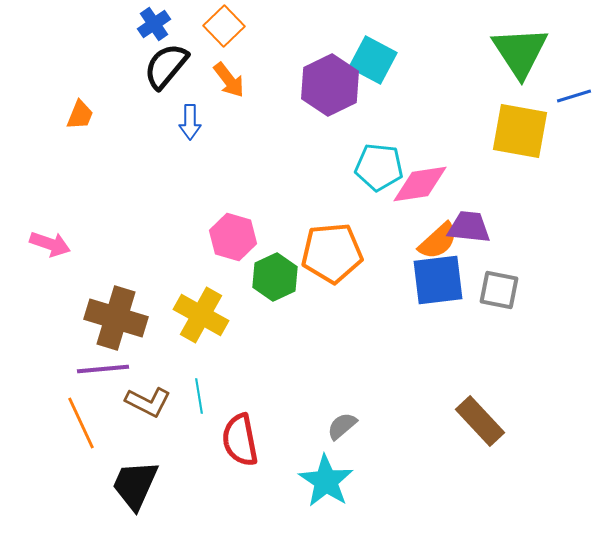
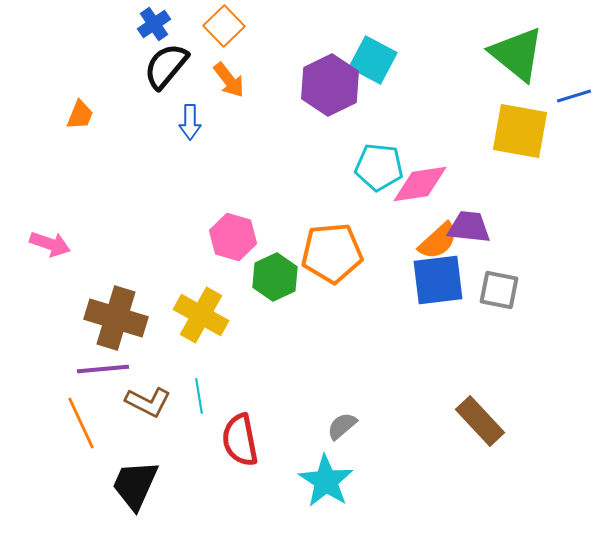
green triangle: moved 3 px left, 2 px down; rotated 18 degrees counterclockwise
